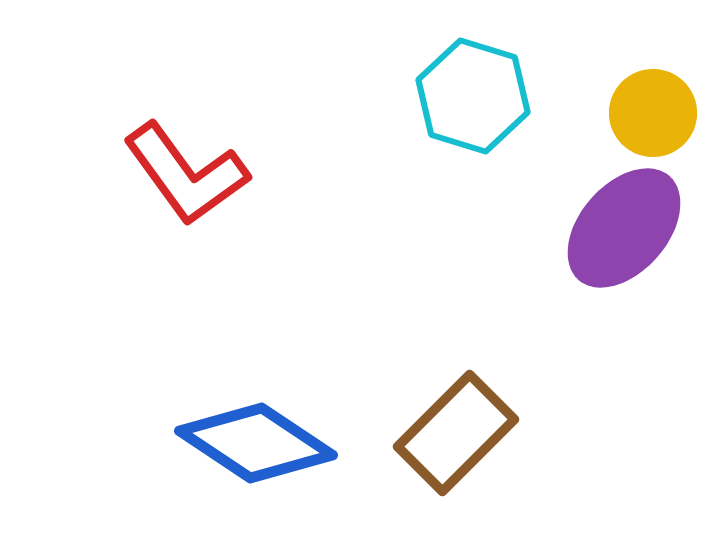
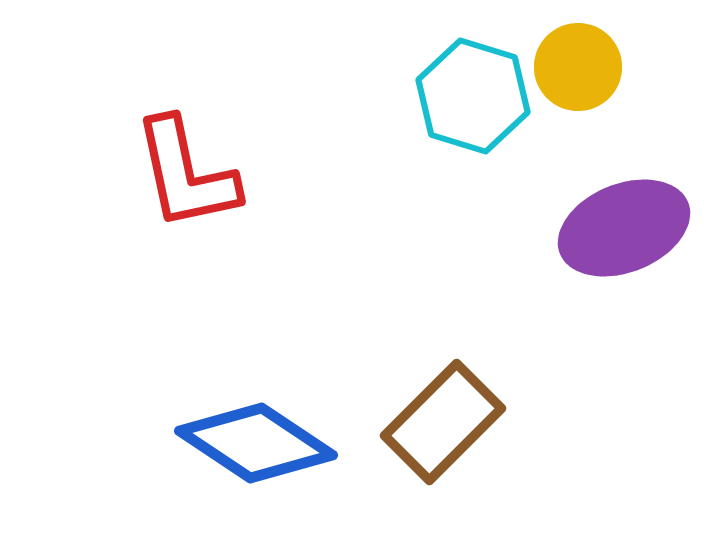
yellow circle: moved 75 px left, 46 px up
red L-shape: rotated 24 degrees clockwise
purple ellipse: rotated 27 degrees clockwise
brown rectangle: moved 13 px left, 11 px up
